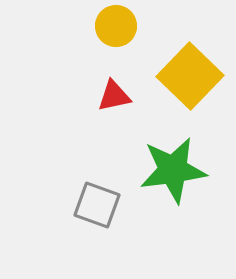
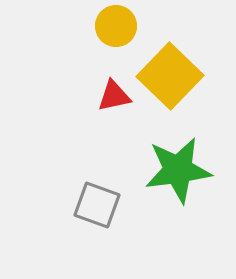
yellow square: moved 20 px left
green star: moved 5 px right
